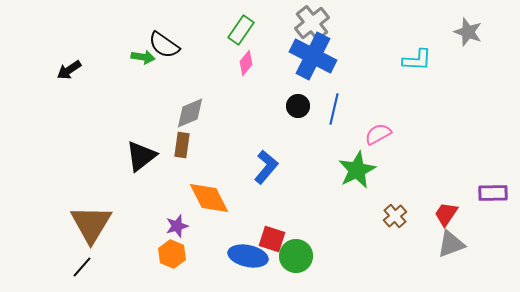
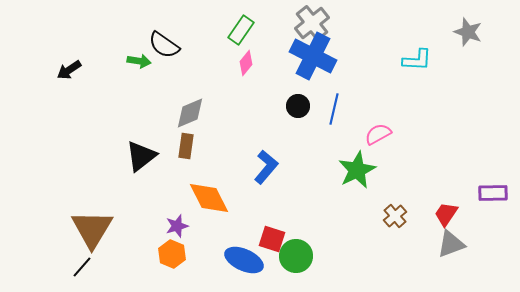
green arrow: moved 4 px left, 4 px down
brown rectangle: moved 4 px right, 1 px down
brown triangle: moved 1 px right, 5 px down
blue ellipse: moved 4 px left, 4 px down; rotated 12 degrees clockwise
